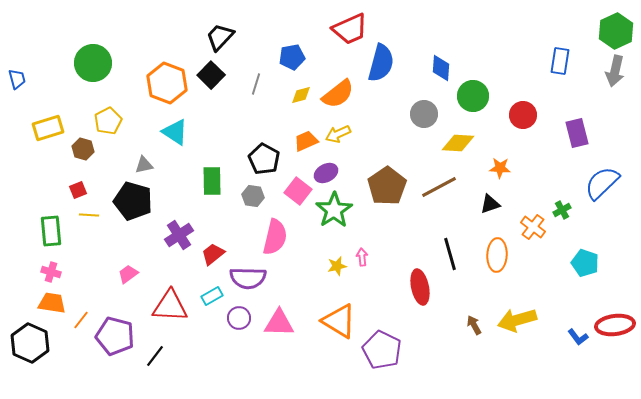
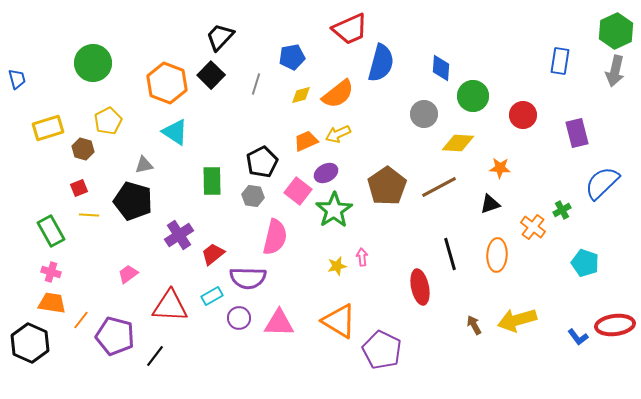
black pentagon at (264, 159): moved 2 px left, 3 px down; rotated 16 degrees clockwise
red square at (78, 190): moved 1 px right, 2 px up
green rectangle at (51, 231): rotated 24 degrees counterclockwise
